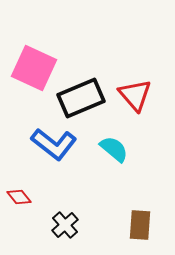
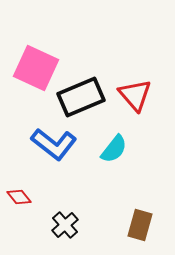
pink square: moved 2 px right
black rectangle: moved 1 px up
cyan semicircle: rotated 88 degrees clockwise
brown rectangle: rotated 12 degrees clockwise
